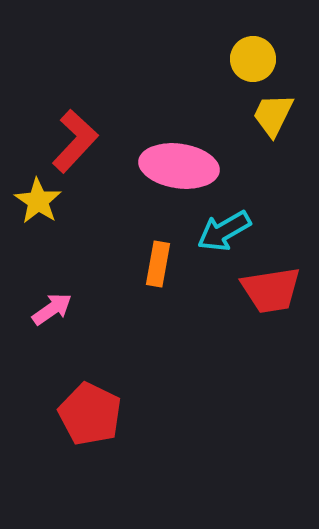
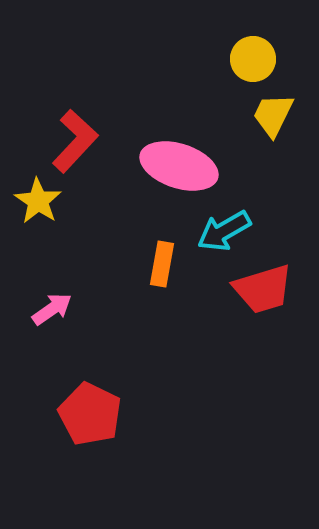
pink ellipse: rotated 10 degrees clockwise
orange rectangle: moved 4 px right
red trapezoid: moved 8 px left, 1 px up; rotated 8 degrees counterclockwise
